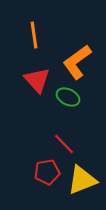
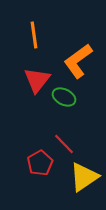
orange L-shape: moved 1 px right, 1 px up
red triangle: rotated 20 degrees clockwise
green ellipse: moved 4 px left
red pentagon: moved 7 px left, 9 px up; rotated 20 degrees counterclockwise
yellow triangle: moved 2 px right, 3 px up; rotated 12 degrees counterclockwise
